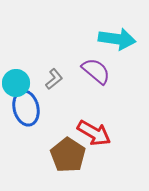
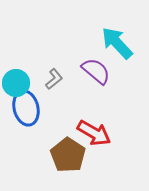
cyan arrow: moved 4 px down; rotated 141 degrees counterclockwise
